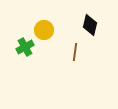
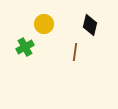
yellow circle: moved 6 px up
